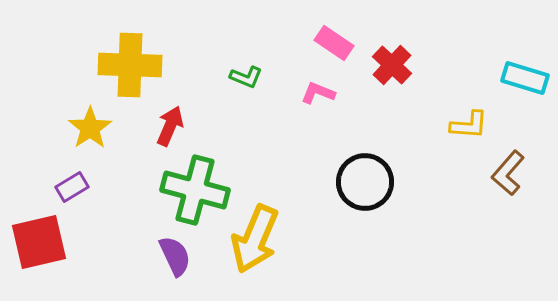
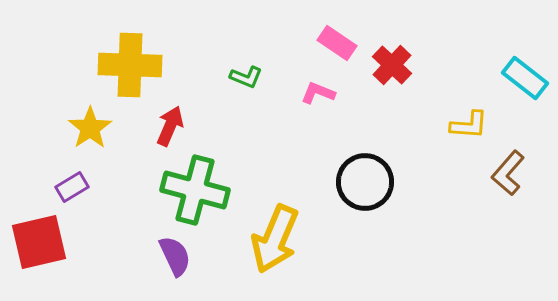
pink rectangle: moved 3 px right
cyan rectangle: rotated 21 degrees clockwise
yellow arrow: moved 20 px right
